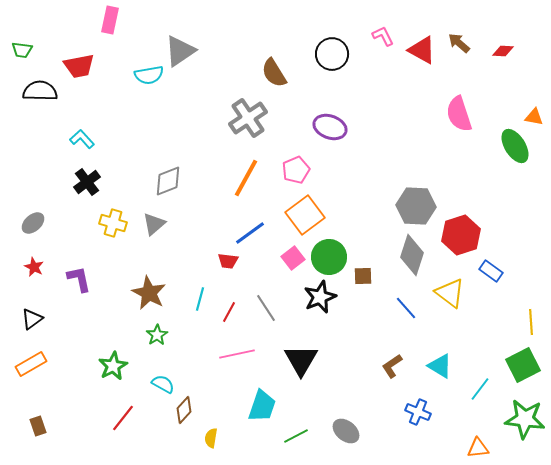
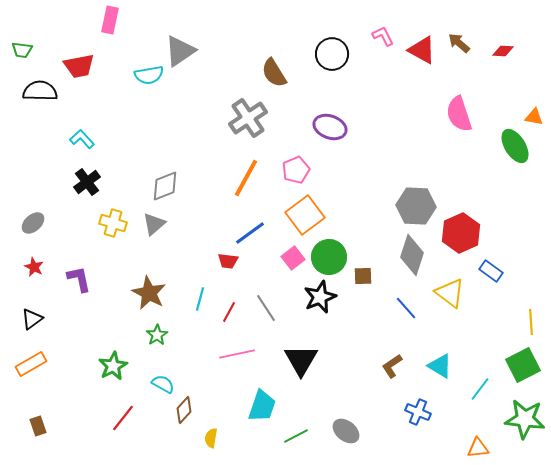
gray diamond at (168, 181): moved 3 px left, 5 px down
red hexagon at (461, 235): moved 2 px up; rotated 6 degrees counterclockwise
